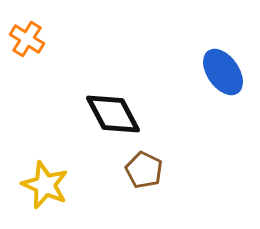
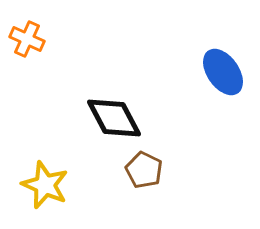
orange cross: rotated 8 degrees counterclockwise
black diamond: moved 1 px right, 4 px down
